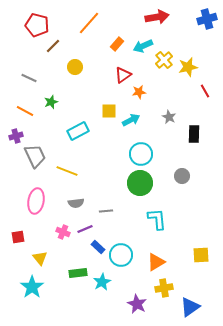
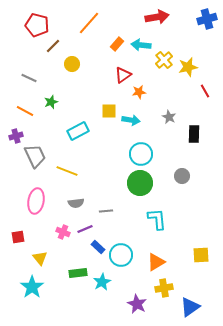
cyan arrow at (143, 46): moved 2 px left, 1 px up; rotated 30 degrees clockwise
yellow circle at (75, 67): moved 3 px left, 3 px up
cyan arrow at (131, 120): rotated 36 degrees clockwise
